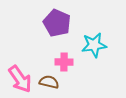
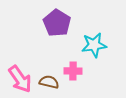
purple pentagon: rotated 8 degrees clockwise
pink cross: moved 9 px right, 9 px down
